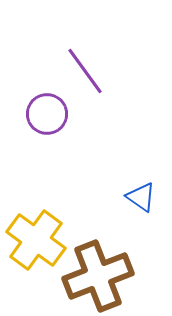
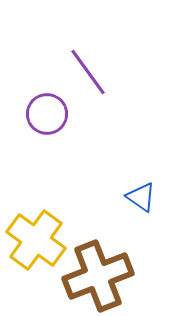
purple line: moved 3 px right, 1 px down
